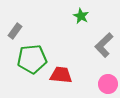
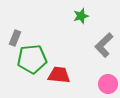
green star: rotated 28 degrees clockwise
gray rectangle: moved 7 px down; rotated 14 degrees counterclockwise
red trapezoid: moved 2 px left
